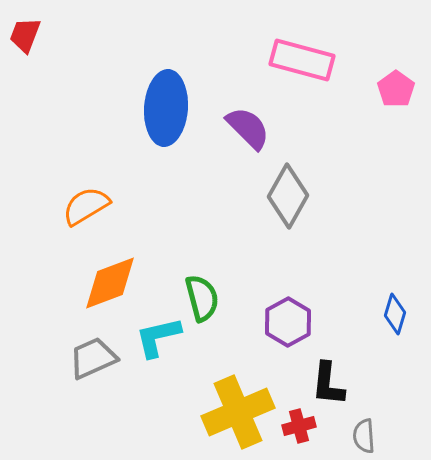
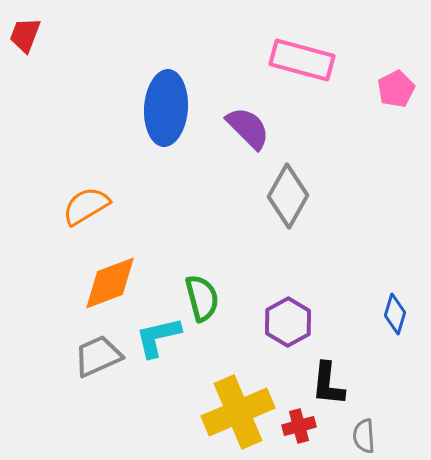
pink pentagon: rotated 9 degrees clockwise
gray trapezoid: moved 5 px right, 2 px up
